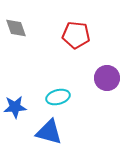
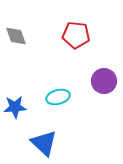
gray diamond: moved 8 px down
purple circle: moved 3 px left, 3 px down
blue triangle: moved 5 px left, 11 px down; rotated 28 degrees clockwise
